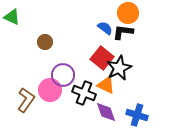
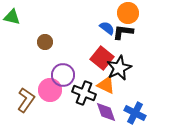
green triangle: rotated 12 degrees counterclockwise
blue semicircle: moved 2 px right
blue cross: moved 2 px left, 2 px up; rotated 10 degrees clockwise
